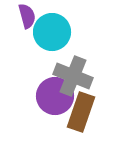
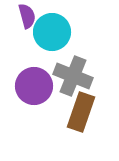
purple circle: moved 21 px left, 10 px up
